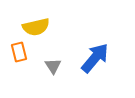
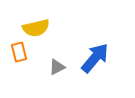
yellow semicircle: moved 1 px down
gray triangle: moved 4 px right, 1 px down; rotated 36 degrees clockwise
